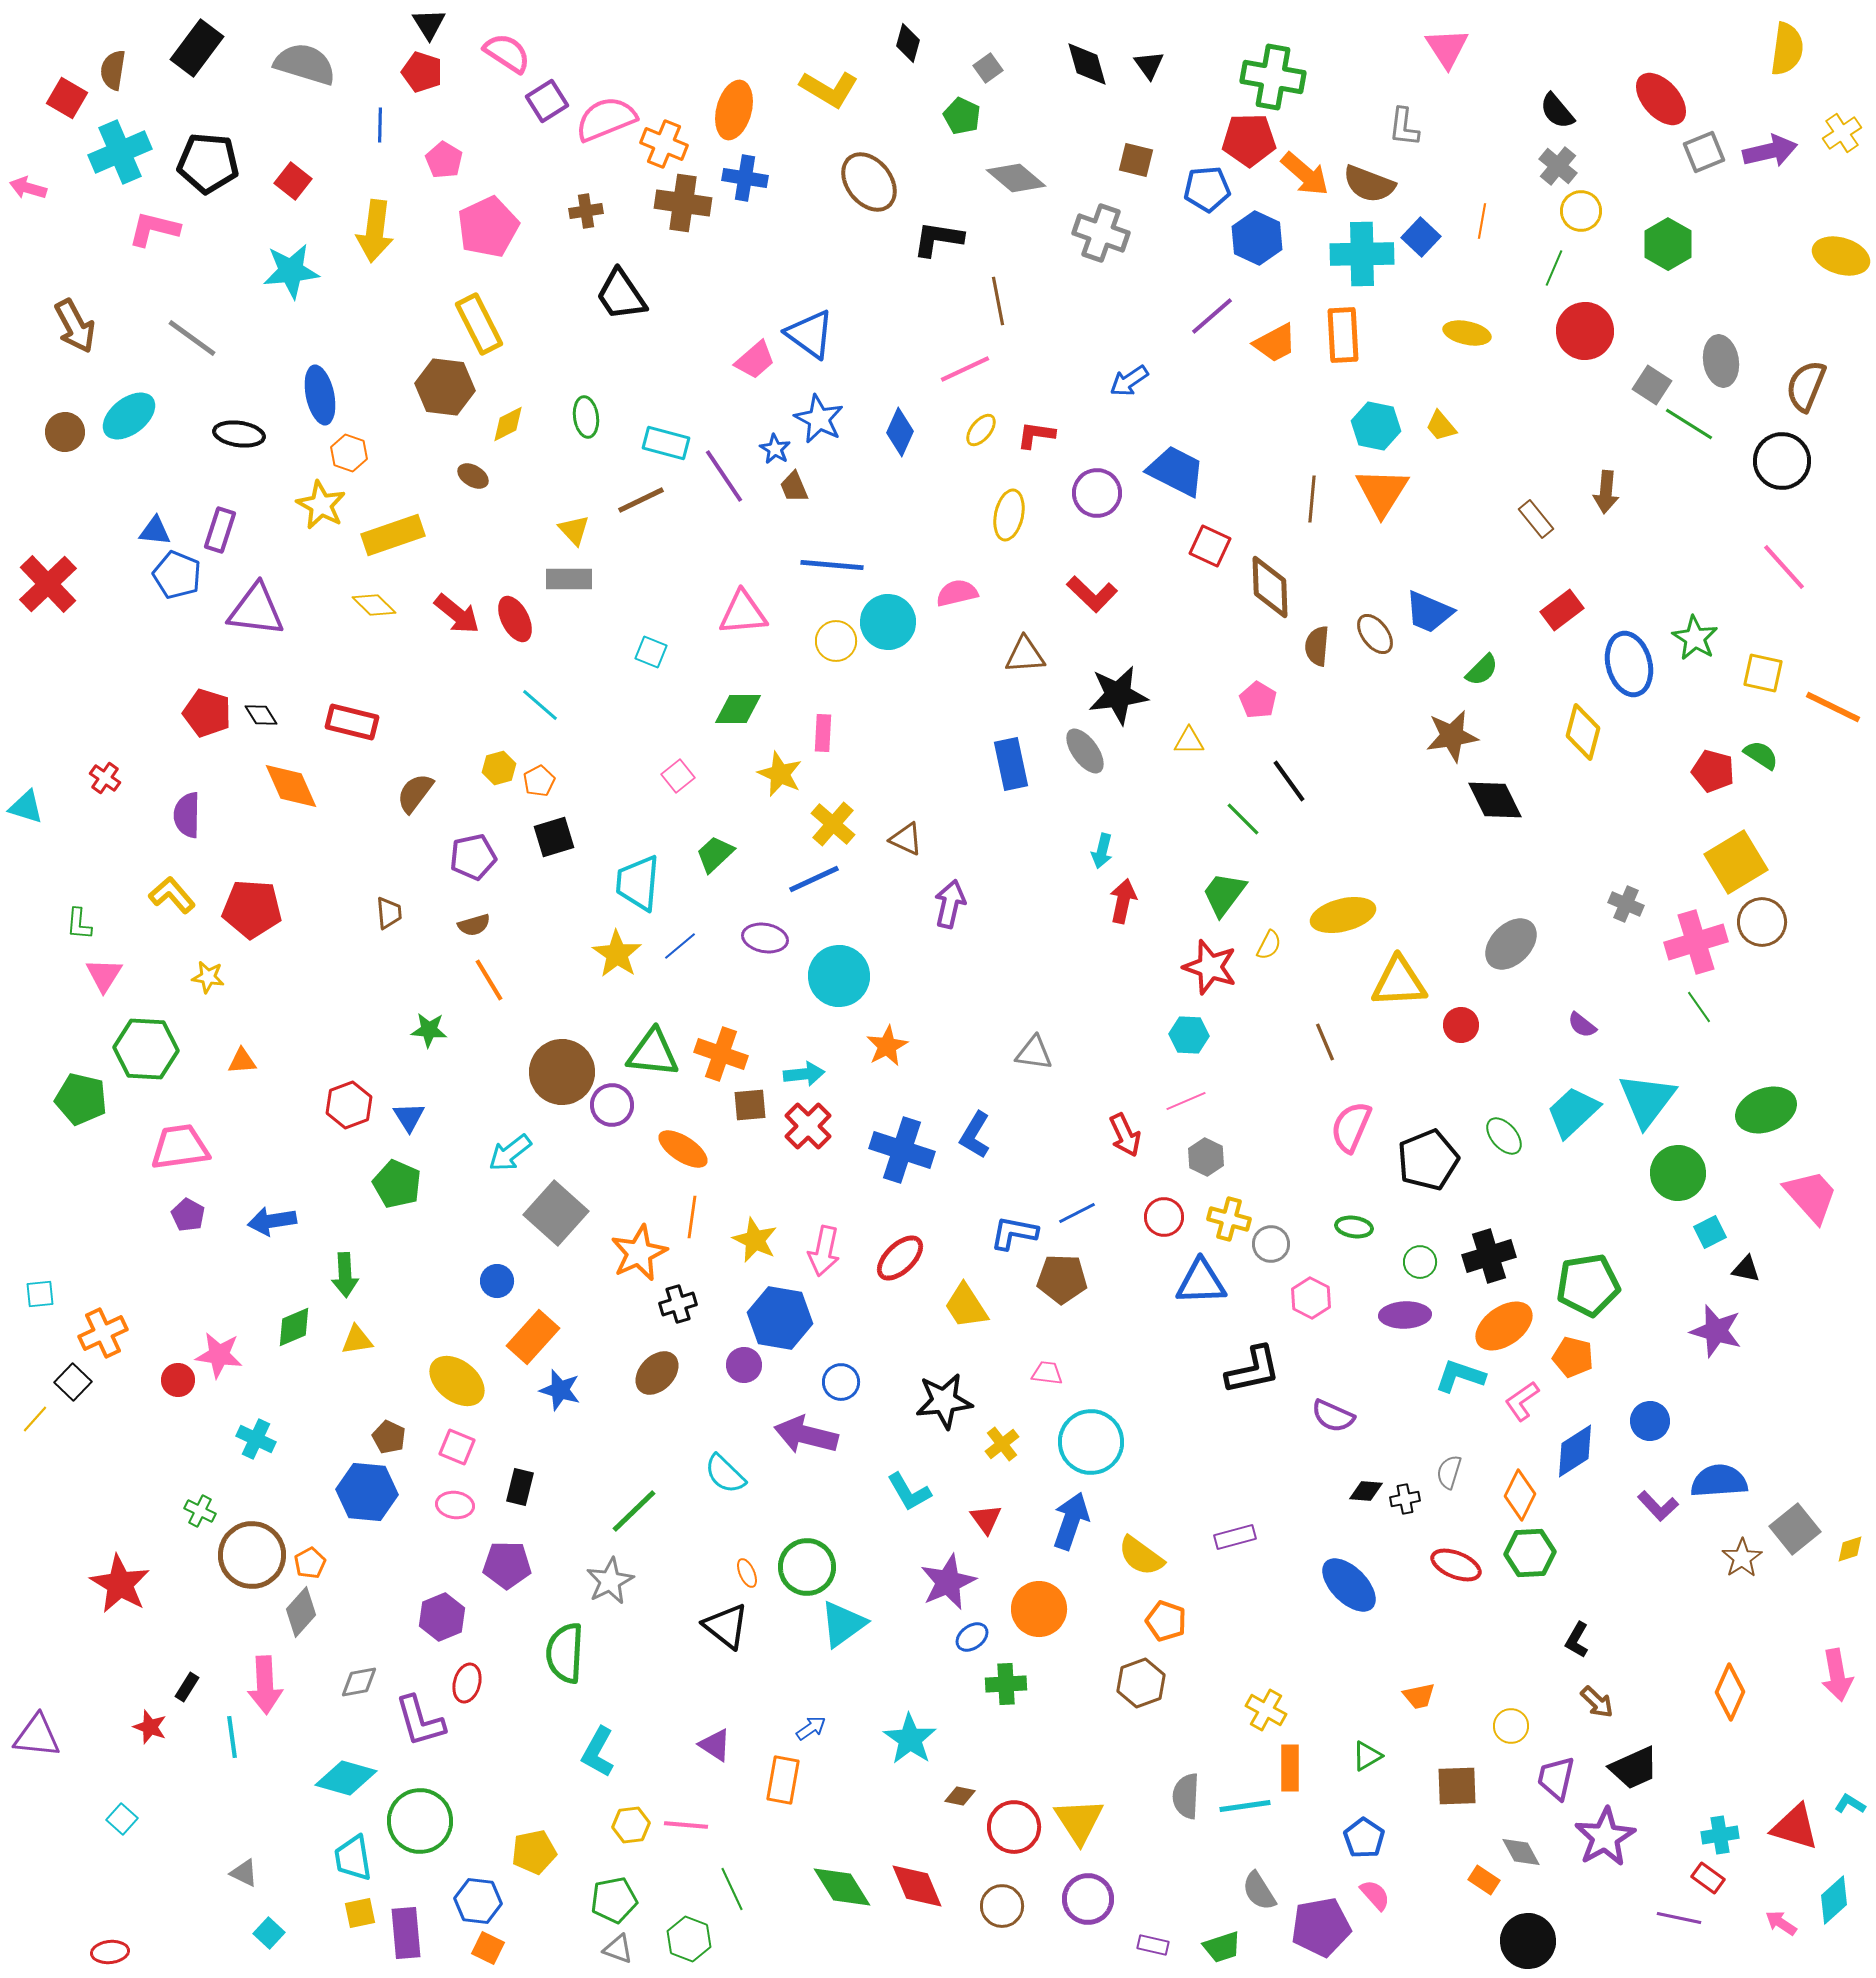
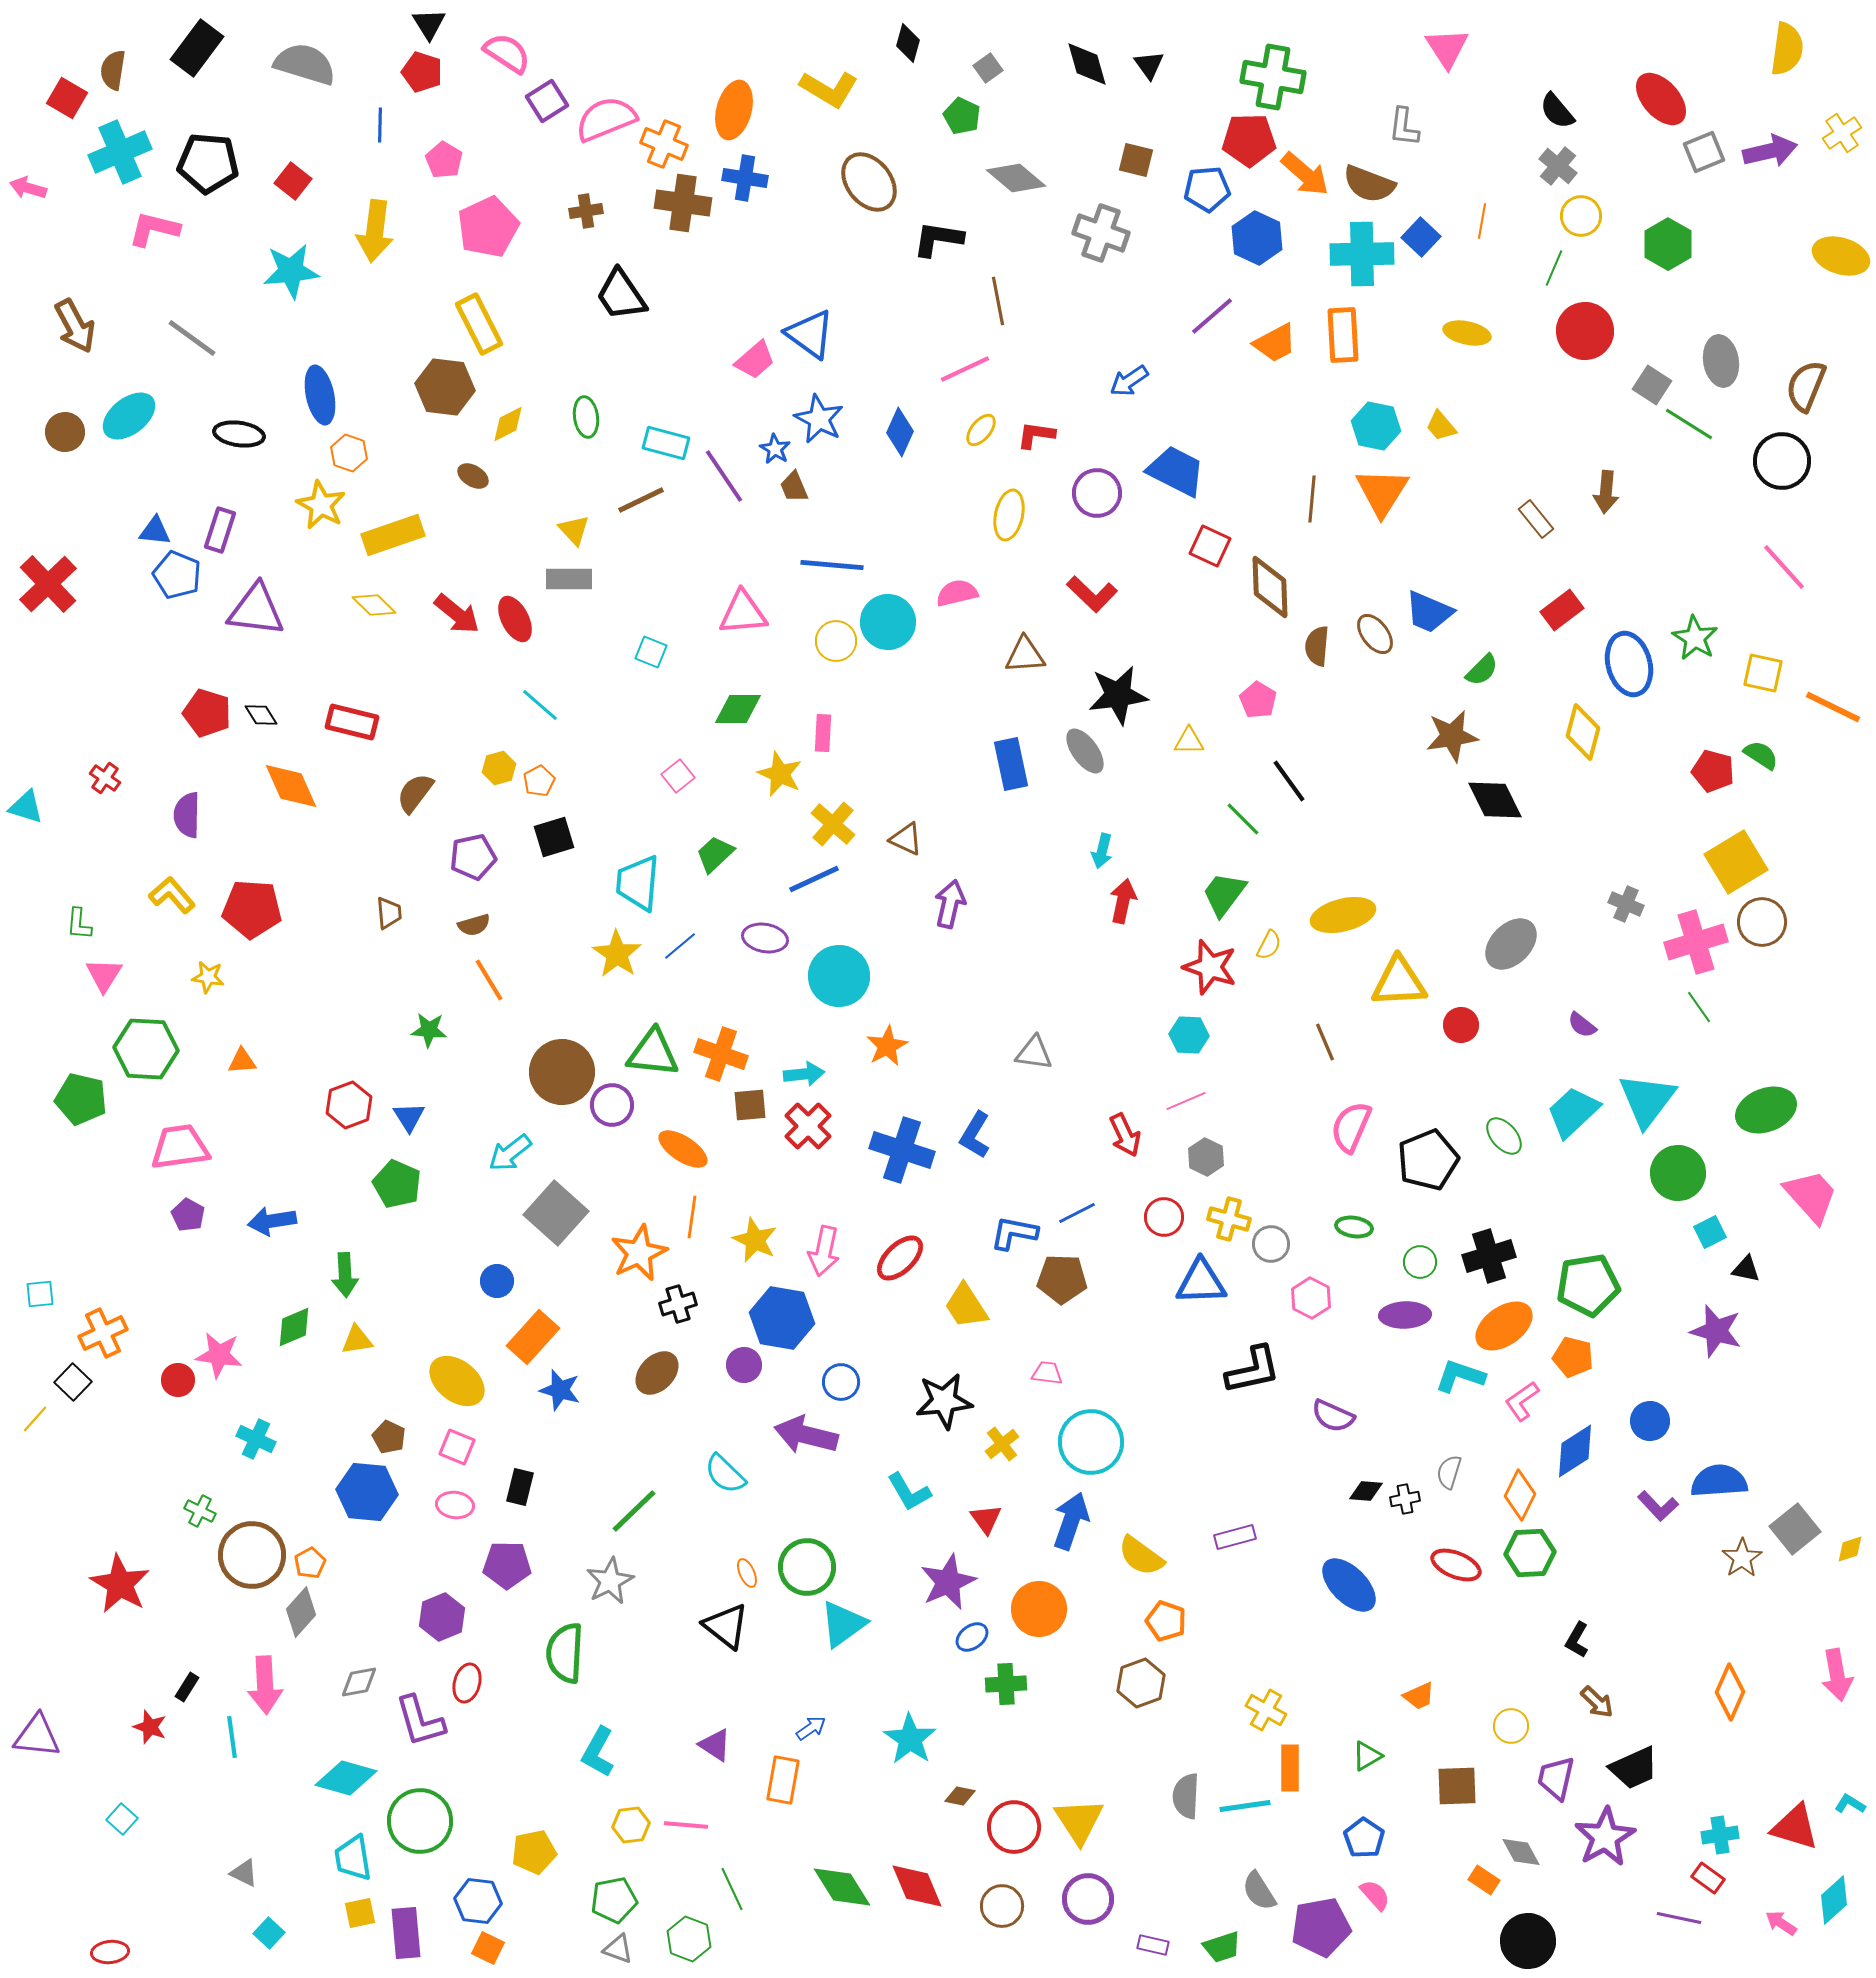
yellow circle at (1581, 211): moved 5 px down
blue hexagon at (780, 1318): moved 2 px right
orange trapezoid at (1419, 1696): rotated 12 degrees counterclockwise
